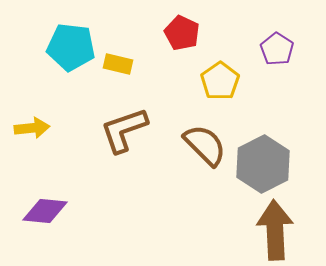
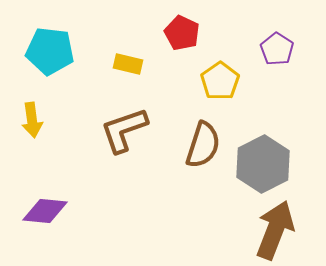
cyan pentagon: moved 21 px left, 4 px down
yellow rectangle: moved 10 px right
yellow arrow: moved 8 px up; rotated 88 degrees clockwise
brown semicircle: moved 2 px left; rotated 63 degrees clockwise
brown arrow: rotated 24 degrees clockwise
